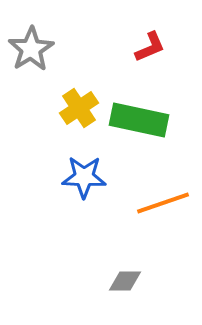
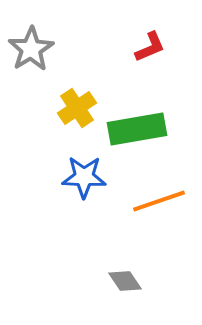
yellow cross: moved 2 px left
green rectangle: moved 2 px left, 9 px down; rotated 22 degrees counterclockwise
orange line: moved 4 px left, 2 px up
gray diamond: rotated 56 degrees clockwise
